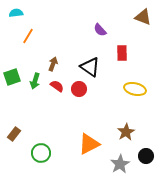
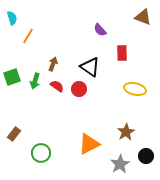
cyan semicircle: moved 4 px left, 5 px down; rotated 80 degrees clockwise
